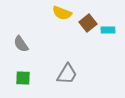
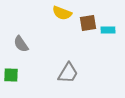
brown square: rotated 30 degrees clockwise
gray trapezoid: moved 1 px right, 1 px up
green square: moved 12 px left, 3 px up
